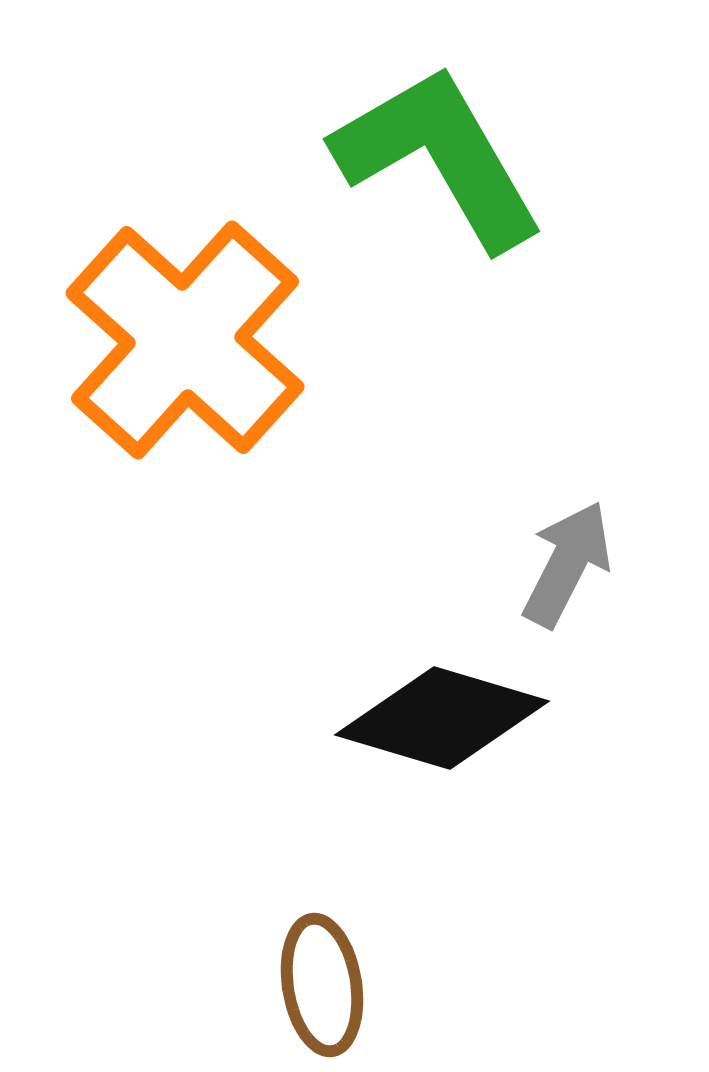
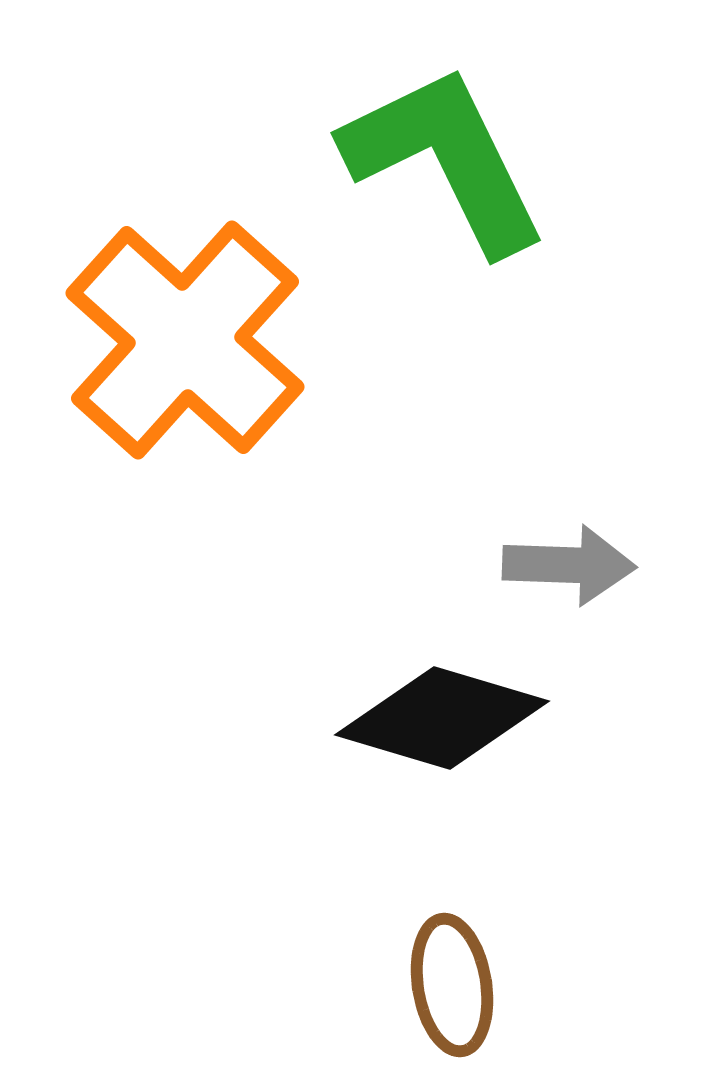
green L-shape: moved 6 px right, 2 px down; rotated 4 degrees clockwise
gray arrow: moved 2 px right, 1 px down; rotated 65 degrees clockwise
brown ellipse: moved 130 px right
